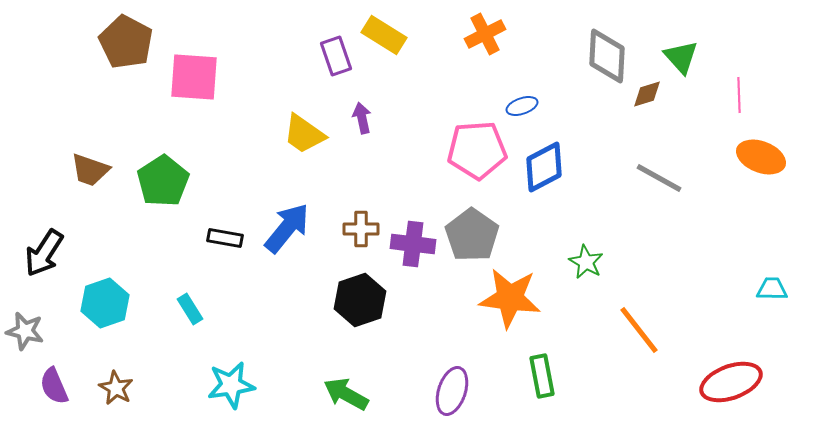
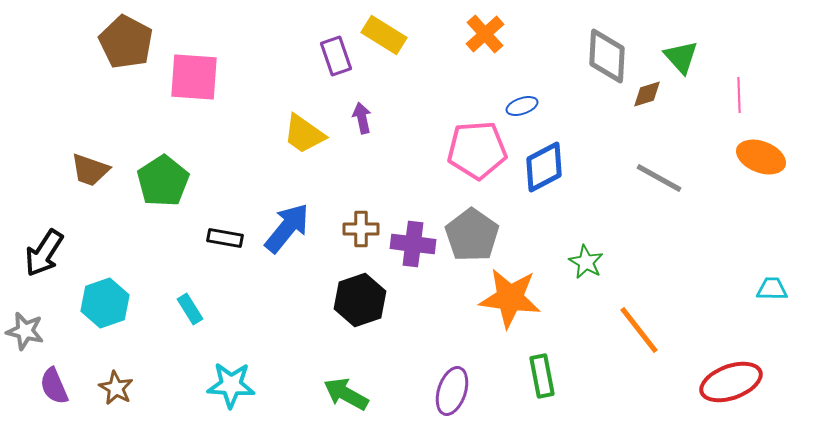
orange cross: rotated 15 degrees counterclockwise
cyan star: rotated 12 degrees clockwise
